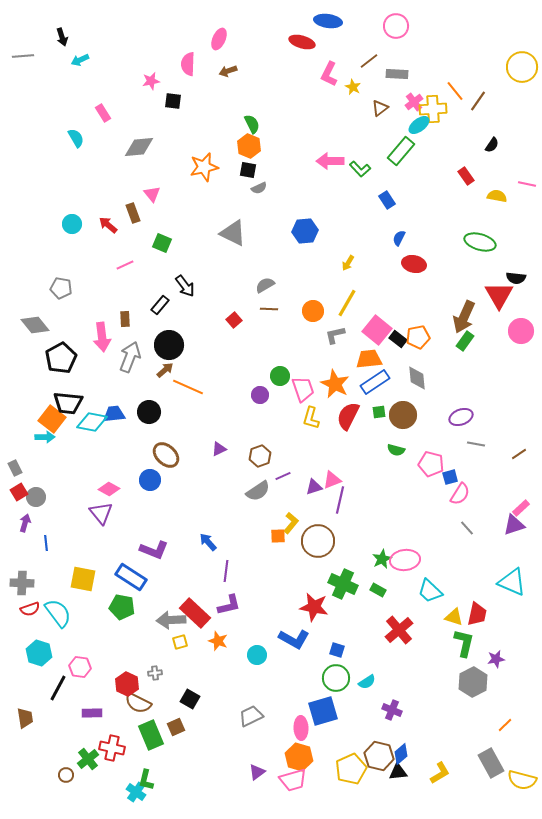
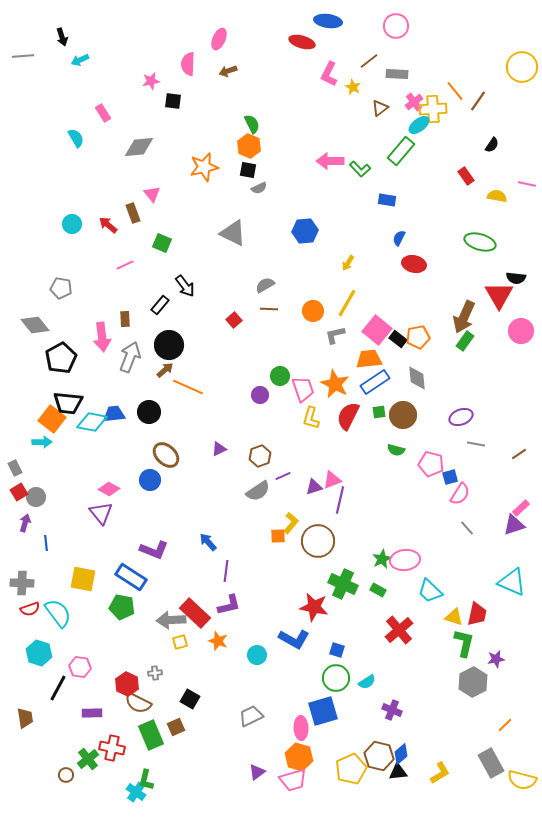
blue rectangle at (387, 200): rotated 48 degrees counterclockwise
cyan arrow at (45, 437): moved 3 px left, 5 px down
